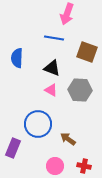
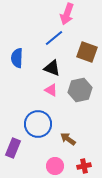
blue line: rotated 48 degrees counterclockwise
gray hexagon: rotated 15 degrees counterclockwise
red cross: rotated 24 degrees counterclockwise
